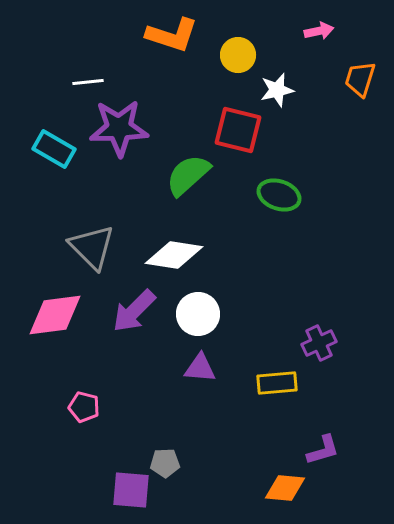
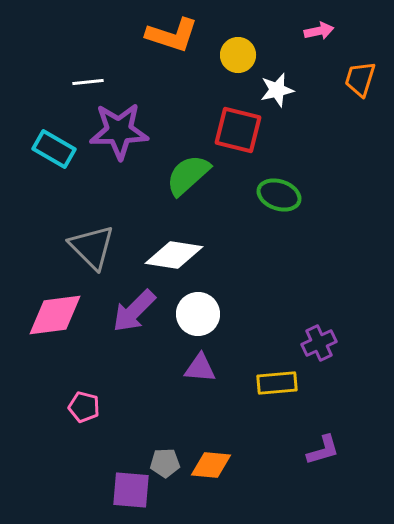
purple star: moved 3 px down
orange diamond: moved 74 px left, 23 px up
